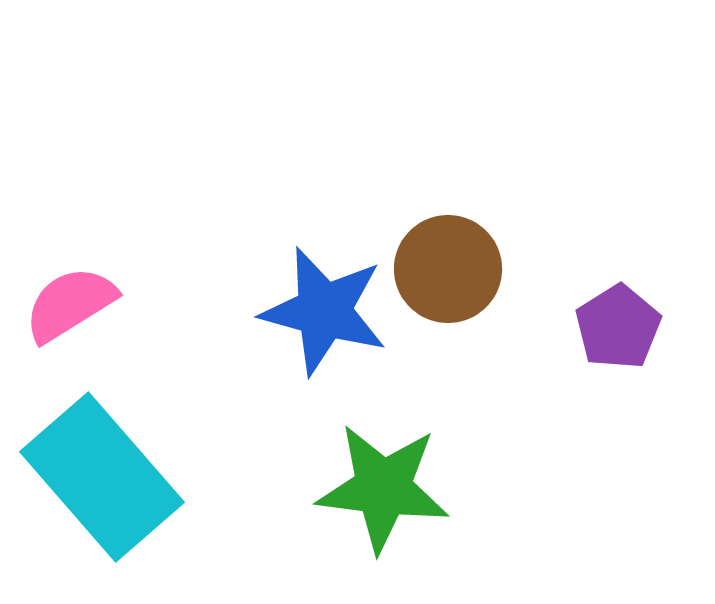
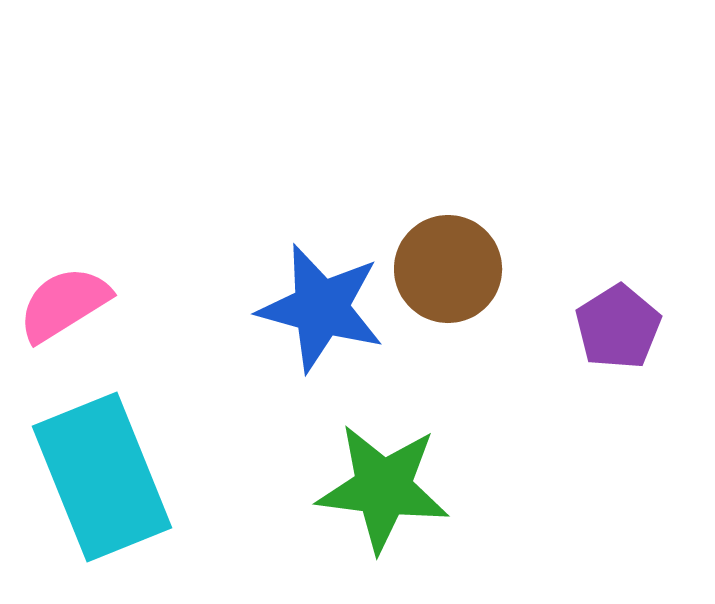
pink semicircle: moved 6 px left
blue star: moved 3 px left, 3 px up
cyan rectangle: rotated 19 degrees clockwise
